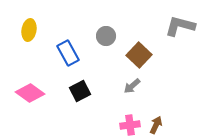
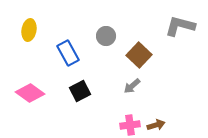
brown arrow: rotated 48 degrees clockwise
